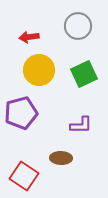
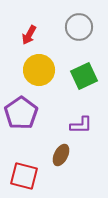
gray circle: moved 1 px right, 1 px down
red arrow: moved 2 px up; rotated 54 degrees counterclockwise
green square: moved 2 px down
purple pentagon: rotated 20 degrees counterclockwise
brown ellipse: moved 3 px up; rotated 65 degrees counterclockwise
red square: rotated 20 degrees counterclockwise
